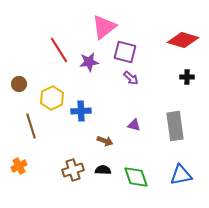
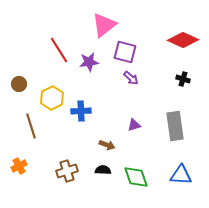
pink triangle: moved 2 px up
red diamond: rotated 8 degrees clockwise
black cross: moved 4 px left, 2 px down; rotated 16 degrees clockwise
purple triangle: rotated 32 degrees counterclockwise
brown arrow: moved 2 px right, 4 px down
brown cross: moved 6 px left, 1 px down
blue triangle: rotated 15 degrees clockwise
